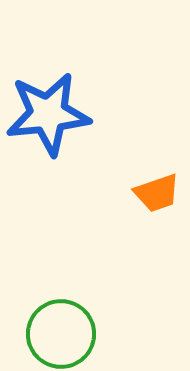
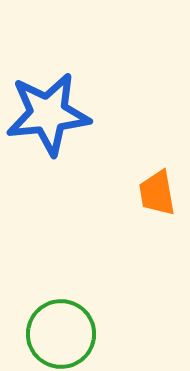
orange trapezoid: rotated 99 degrees clockwise
